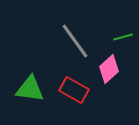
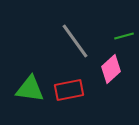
green line: moved 1 px right, 1 px up
pink diamond: moved 2 px right
red rectangle: moved 5 px left; rotated 40 degrees counterclockwise
